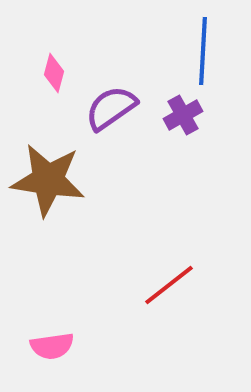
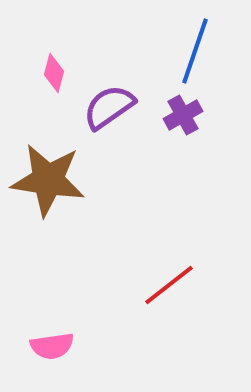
blue line: moved 8 px left; rotated 16 degrees clockwise
purple semicircle: moved 2 px left, 1 px up
